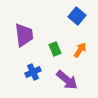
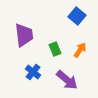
blue cross: rotated 28 degrees counterclockwise
